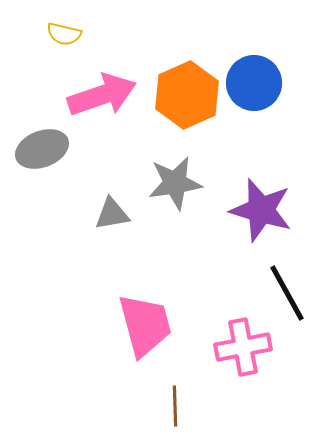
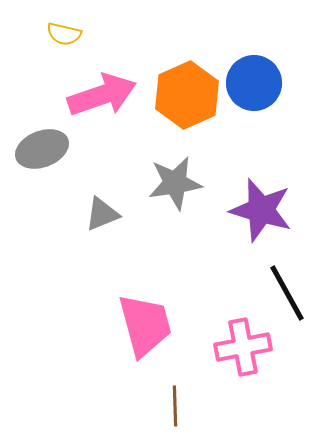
gray triangle: moved 10 px left; rotated 12 degrees counterclockwise
